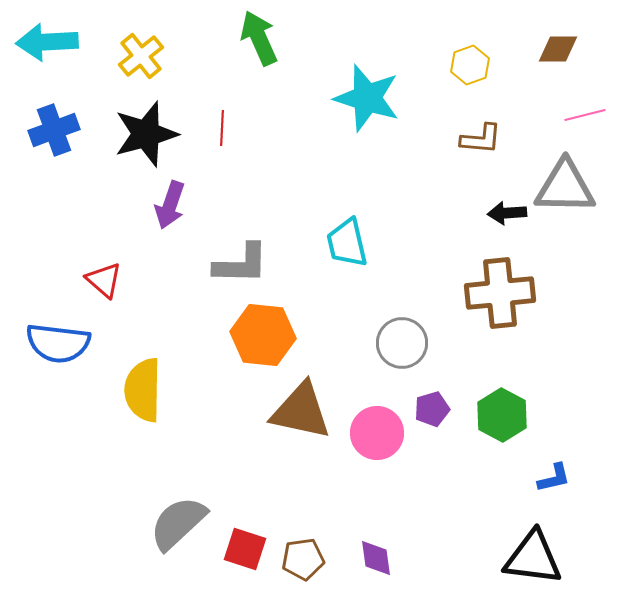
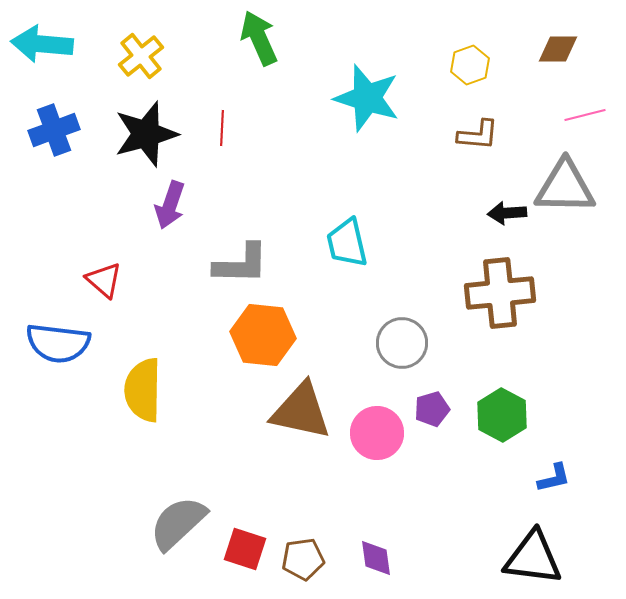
cyan arrow: moved 5 px left, 2 px down; rotated 8 degrees clockwise
brown L-shape: moved 3 px left, 4 px up
